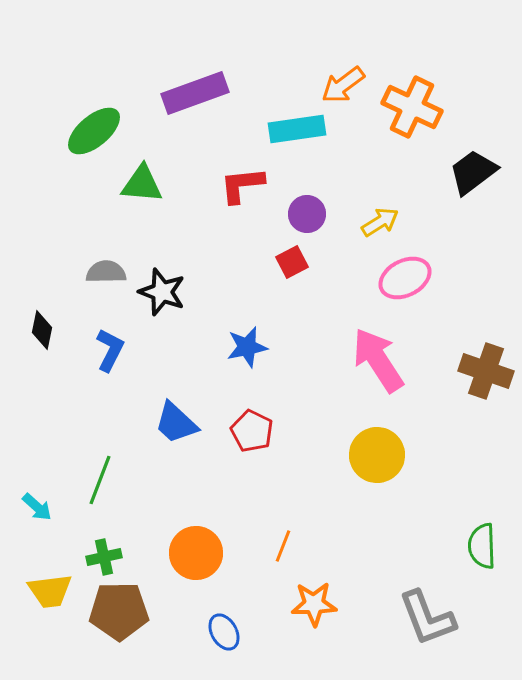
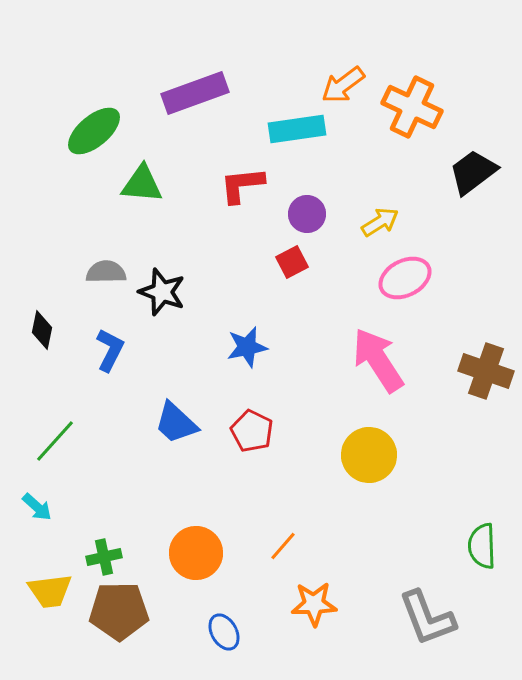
yellow circle: moved 8 px left
green line: moved 45 px left, 39 px up; rotated 21 degrees clockwise
orange line: rotated 20 degrees clockwise
